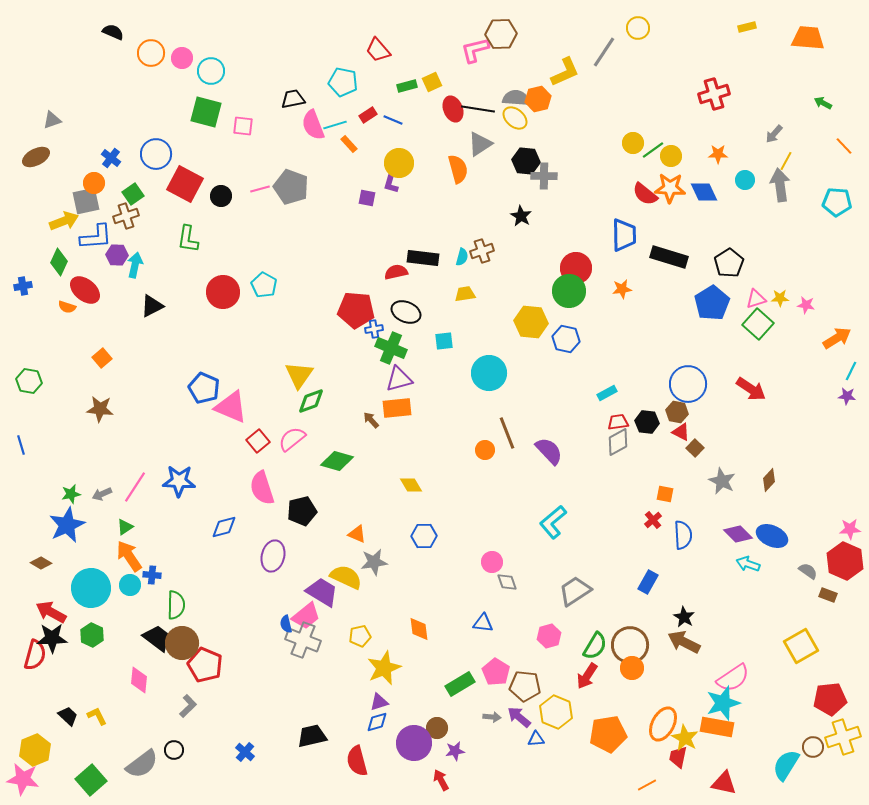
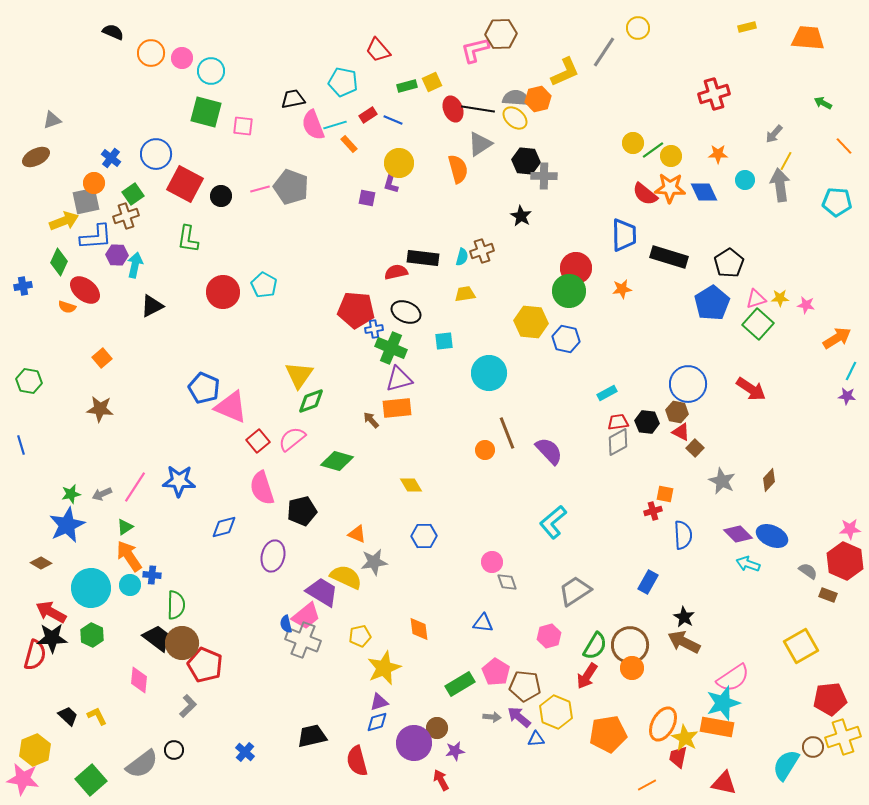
red cross at (653, 520): moved 9 px up; rotated 24 degrees clockwise
